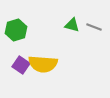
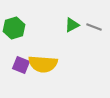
green triangle: rotated 42 degrees counterclockwise
green hexagon: moved 2 px left, 2 px up
purple square: rotated 12 degrees counterclockwise
